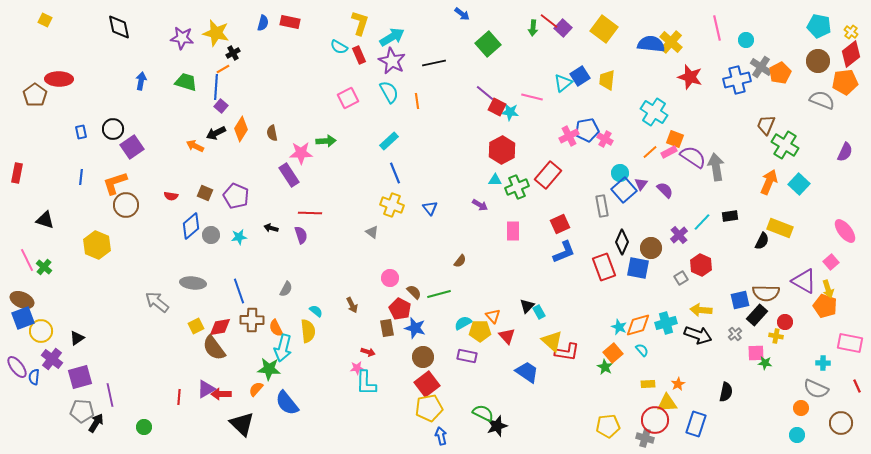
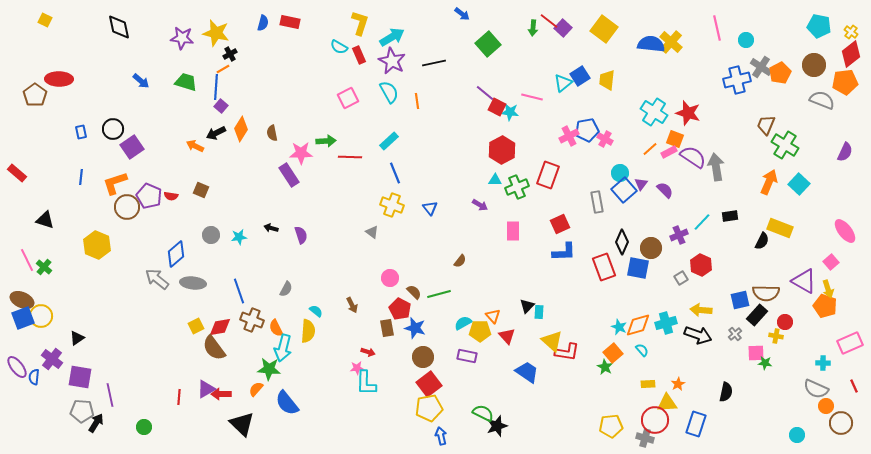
black cross at (233, 53): moved 3 px left, 1 px down
brown circle at (818, 61): moved 4 px left, 4 px down
red star at (690, 77): moved 2 px left, 36 px down
blue arrow at (141, 81): rotated 120 degrees clockwise
orange line at (650, 152): moved 3 px up
red rectangle at (17, 173): rotated 60 degrees counterclockwise
red rectangle at (548, 175): rotated 20 degrees counterclockwise
brown square at (205, 193): moved 4 px left, 3 px up
purple pentagon at (236, 196): moved 87 px left
brown circle at (126, 205): moved 1 px right, 2 px down
gray rectangle at (602, 206): moved 5 px left, 4 px up
red line at (310, 213): moved 40 px right, 56 px up
blue diamond at (191, 226): moved 15 px left, 28 px down
purple cross at (679, 235): rotated 18 degrees clockwise
blue L-shape at (564, 252): rotated 20 degrees clockwise
gray arrow at (157, 302): moved 23 px up
cyan rectangle at (539, 312): rotated 32 degrees clockwise
brown cross at (252, 320): rotated 20 degrees clockwise
yellow circle at (41, 331): moved 15 px up
yellow semicircle at (308, 331): rotated 10 degrees clockwise
pink rectangle at (850, 343): rotated 35 degrees counterclockwise
purple square at (80, 377): rotated 25 degrees clockwise
red square at (427, 384): moved 2 px right
red line at (857, 386): moved 3 px left
orange circle at (801, 408): moved 25 px right, 2 px up
yellow pentagon at (608, 426): moved 3 px right
